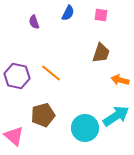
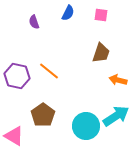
orange line: moved 2 px left, 2 px up
orange arrow: moved 2 px left
brown pentagon: rotated 20 degrees counterclockwise
cyan circle: moved 1 px right, 2 px up
pink triangle: rotated 10 degrees counterclockwise
